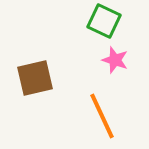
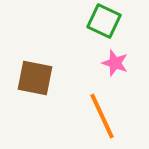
pink star: moved 3 px down
brown square: rotated 24 degrees clockwise
